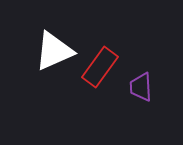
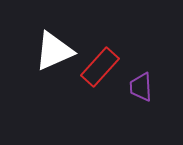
red rectangle: rotated 6 degrees clockwise
